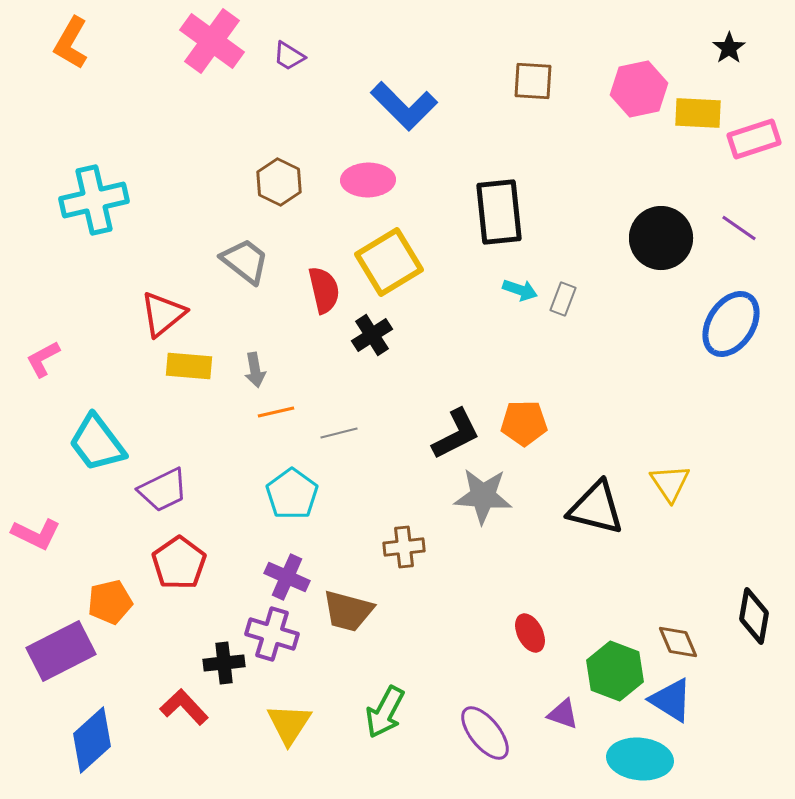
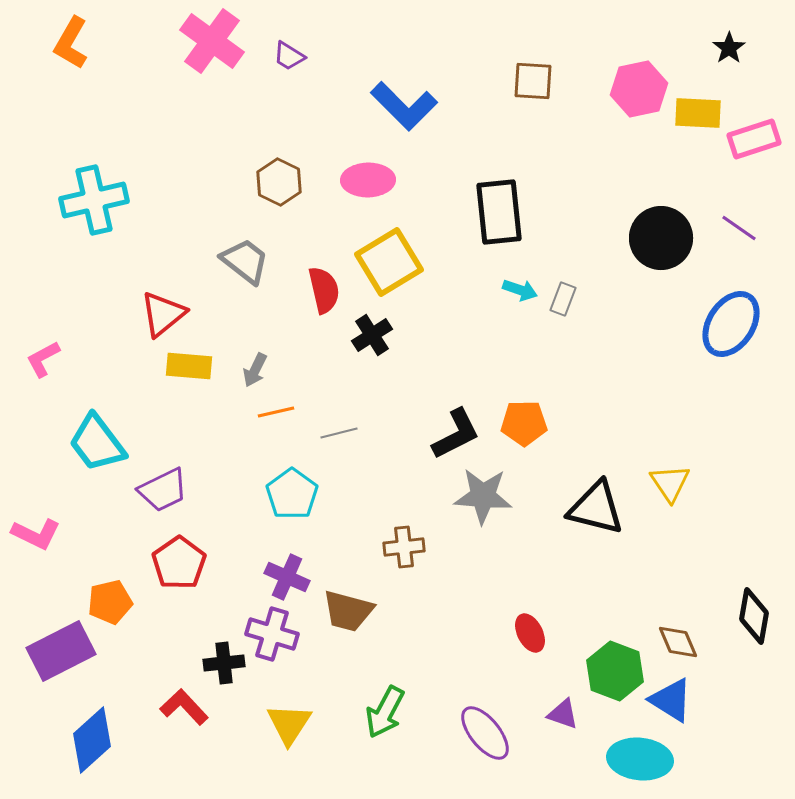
gray arrow at (255, 370): rotated 36 degrees clockwise
